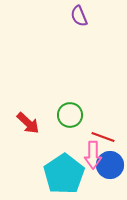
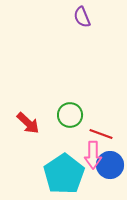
purple semicircle: moved 3 px right, 1 px down
red line: moved 2 px left, 3 px up
